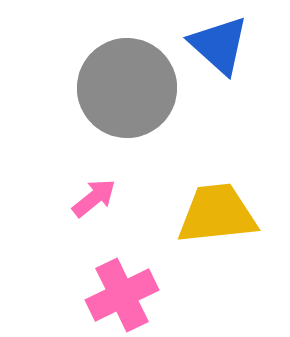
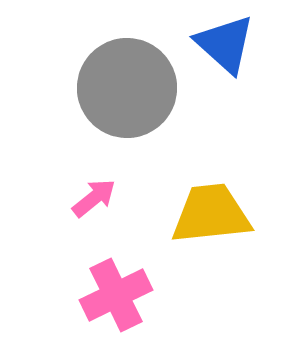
blue triangle: moved 6 px right, 1 px up
yellow trapezoid: moved 6 px left
pink cross: moved 6 px left
